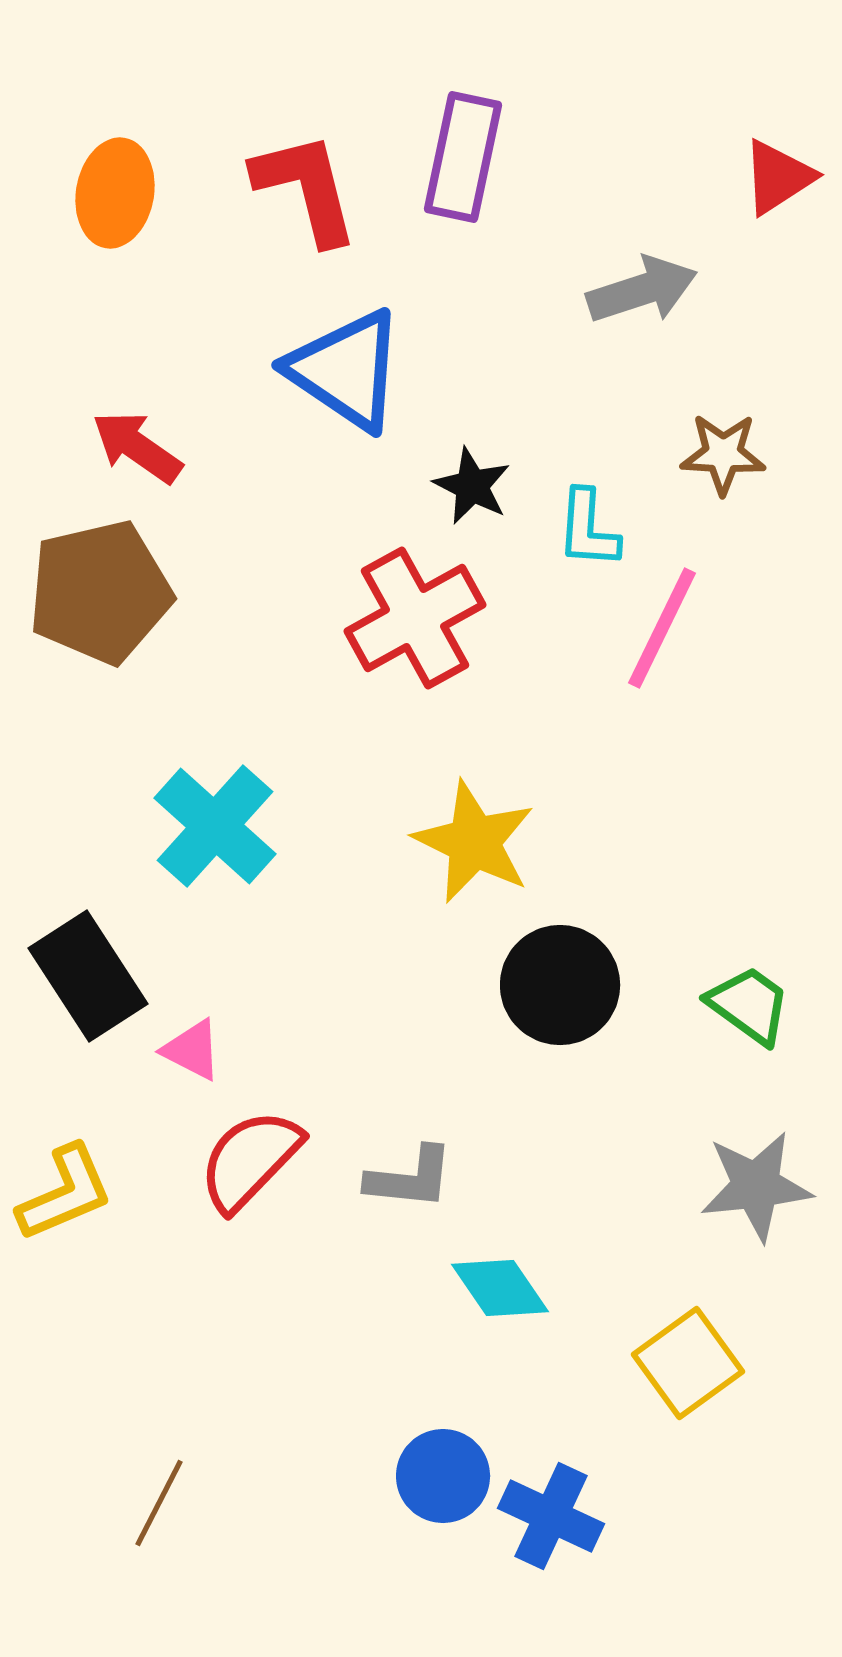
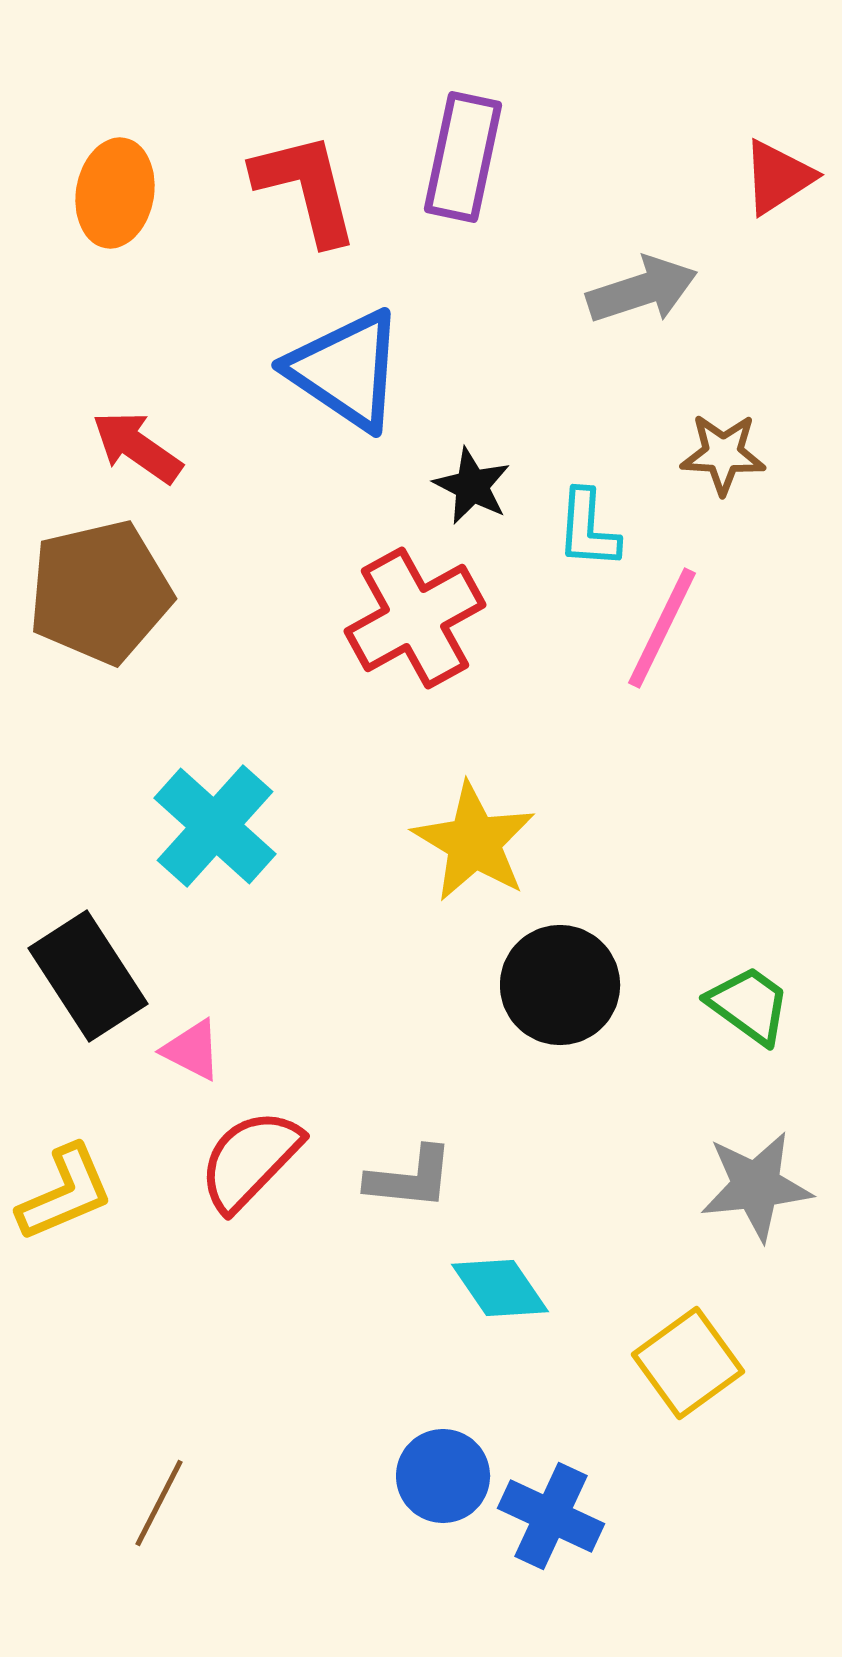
yellow star: rotated 5 degrees clockwise
